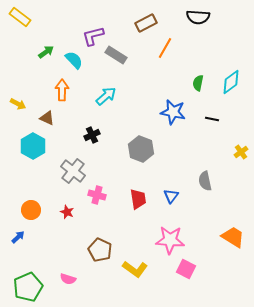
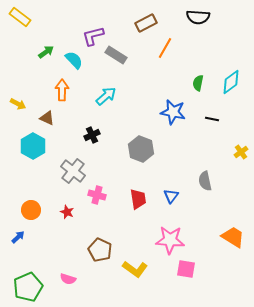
pink square: rotated 18 degrees counterclockwise
